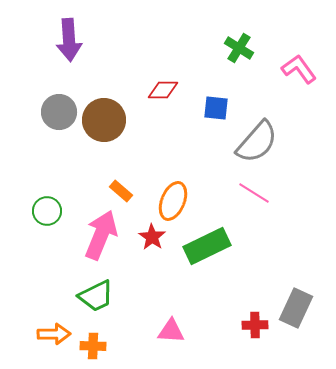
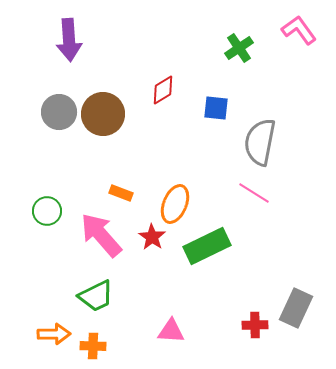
green cross: rotated 24 degrees clockwise
pink L-shape: moved 39 px up
red diamond: rotated 32 degrees counterclockwise
brown circle: moved 1 px left, 6 px up
gray semicircle: moved 3 px right; rotated 150 degrees clockwise
orange rectangle: moved 2 px down; rotated 20 degrees counterclockwise
orange ellipse: moved 2 px right, 3 px down
pink arrow: rotated 63 degrees counterclockwise
